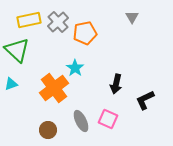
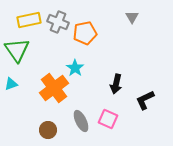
gray cross: rotated 25 degrees counterclockwise
green triangle: rotated 12 degrees clockwise
